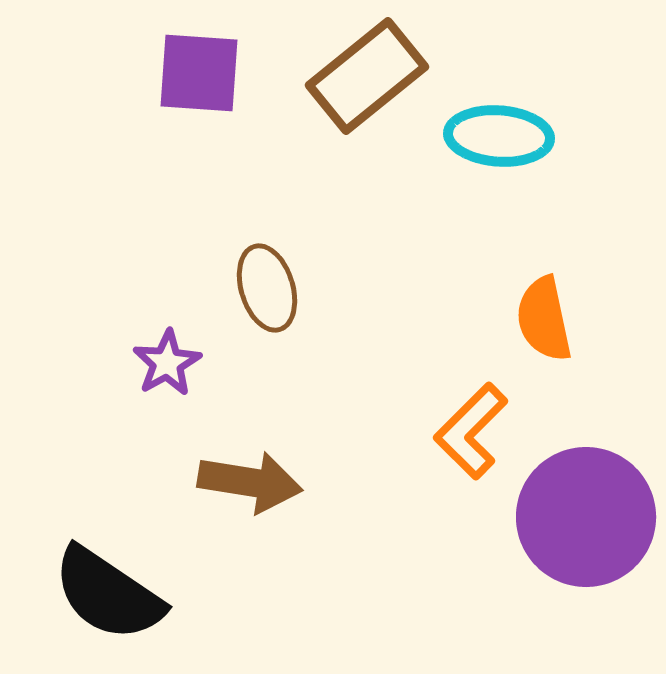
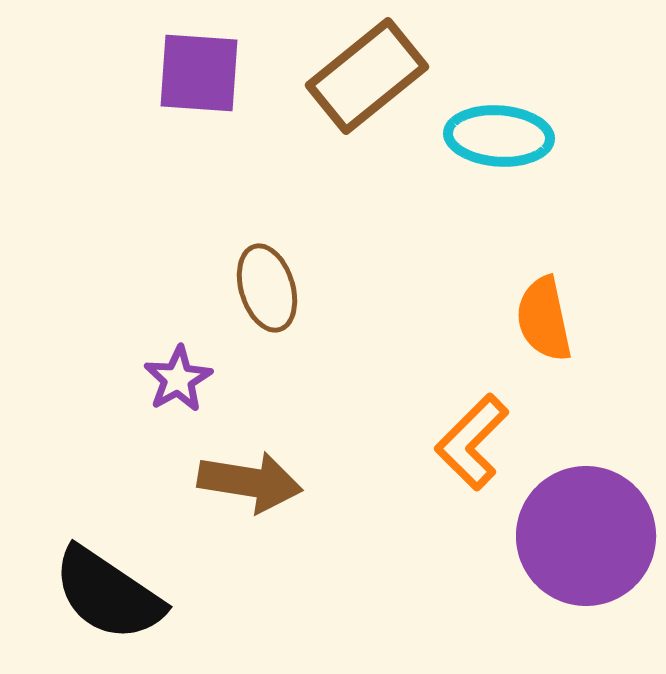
purple star: moved 11 px right, 16 px down
orange L-shape: moved 1 px right, 11 px down
purple circle: moved 19 px down
